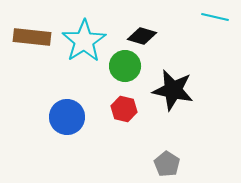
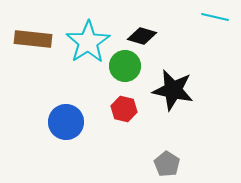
brown rectangle: moved 1 px right, 2 px down
cyan star: moved 4 px right, 1 px down
blue circle: moved 1 px left, 5 px down
